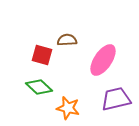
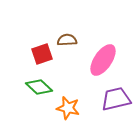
red square: moved 1 px up; rotated 35 degrees counterclockwise
